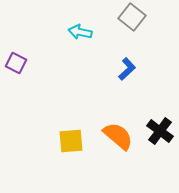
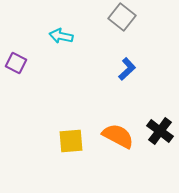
gray square: moved 10 px left
cyan arrow: moved 19 px left, 4 px down
orange semicircle: rotated 12 degrees counterclockwise
